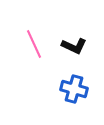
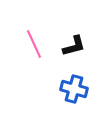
black L-shape: rotated 40 degrees counterclockwise
